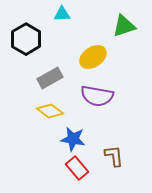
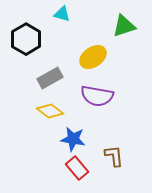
cyan triangle: rotated 18 degrees clockwise
